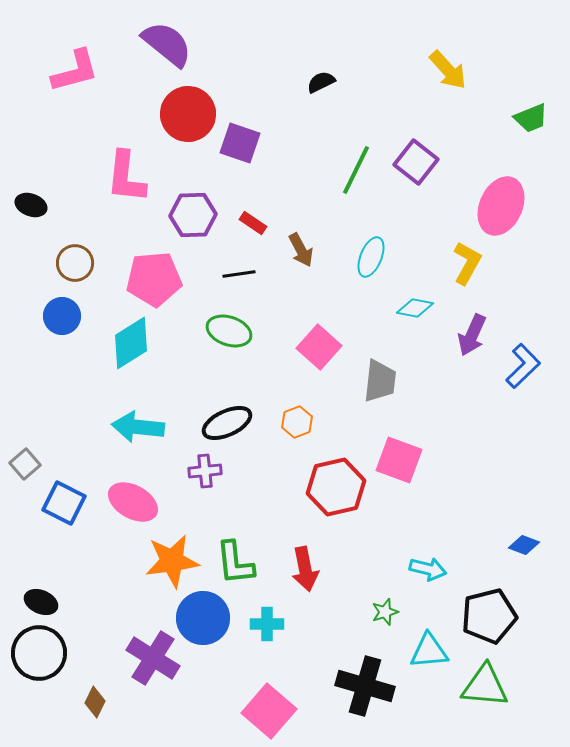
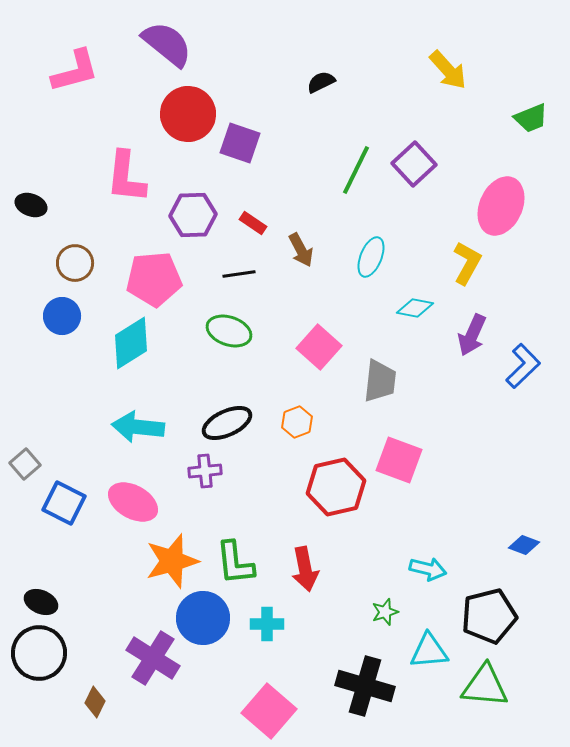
purple square at (416, 162): moved 2 px left, 2 px down; rotated 9 degrees clockwise
orange star at (172, 561): rotated 8 degrees counterclockwise
